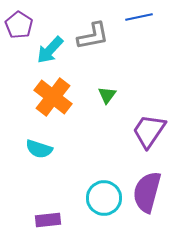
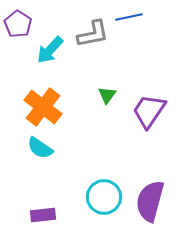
blue line: moved 10 px left
purple pentagon: moved 1 px left, 1 px up
gray L-shape: moved 2 px up
orange cross: moved 10 px left, 10 px down
purple trapezoid: moved 20 px up
cyan semicircle: moved 1 px right, 1 px up; rotated 16 degrees clockwise
purple semicircle: moved 3 px right, 9 px down
cyan circle: moved 1 px up
purple rectangle: moved 5 px left, 5 px up
